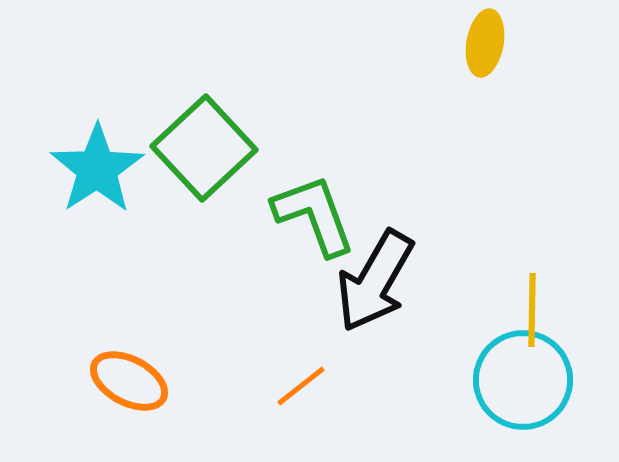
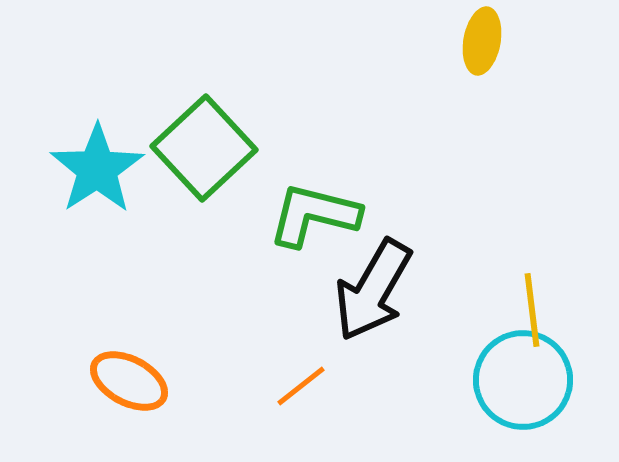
yellow ellipse: moved 3 px left, 2 px up
green L-shape: rotated 56 degrees counterclockwise
black arrow: moved 2 px left, 9 px down
yellow line: rotated 8 degrees counterclockwise
